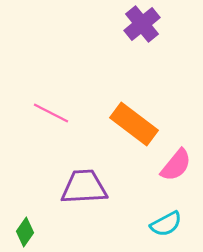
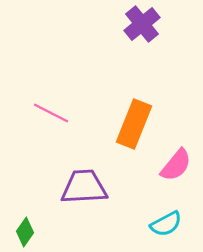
orange rectangle: rotated 75 degrees clockwise
